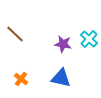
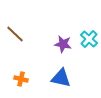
orange cross: rotated 24 degrees counterclockwise
